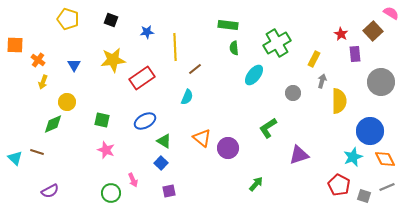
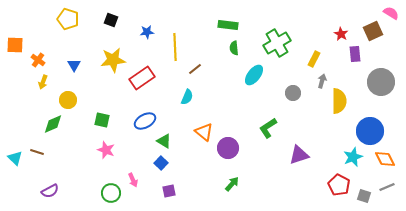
brown square at (373, 31): rotated 18 degrees clockwise
yellow circle at (67, 102): moved 1 px right, 2 px up
orange triangle at (202, 138): moved 2 px right, 6 px up
green arrow at (256, 184): moved 24 px left
